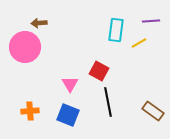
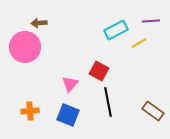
cyan rectangle: rotated 55 degrees clockwise
pink triangle: rotated 12 degrees clockwise
